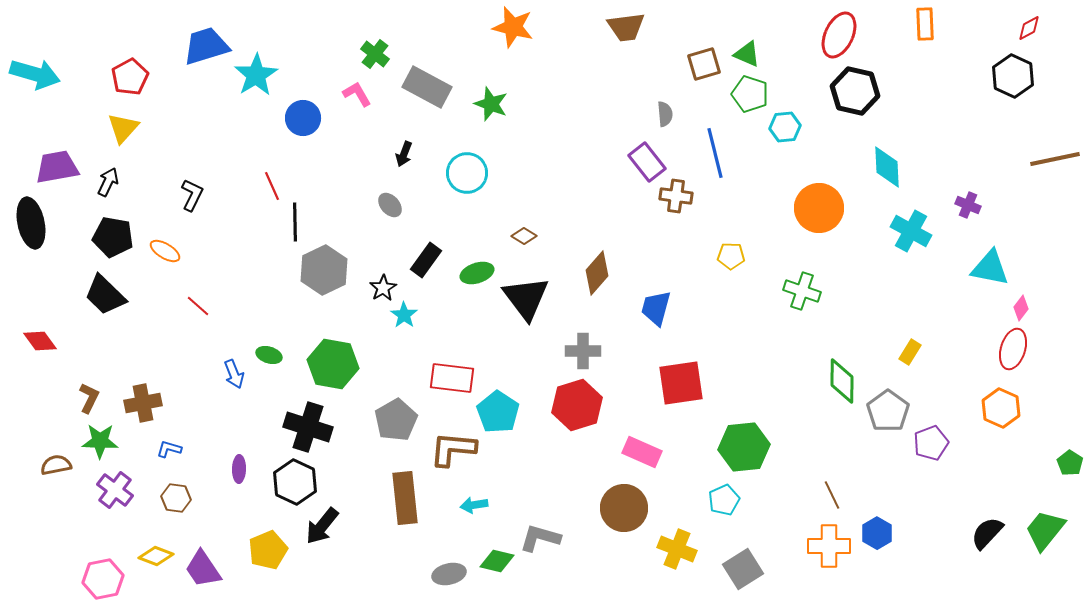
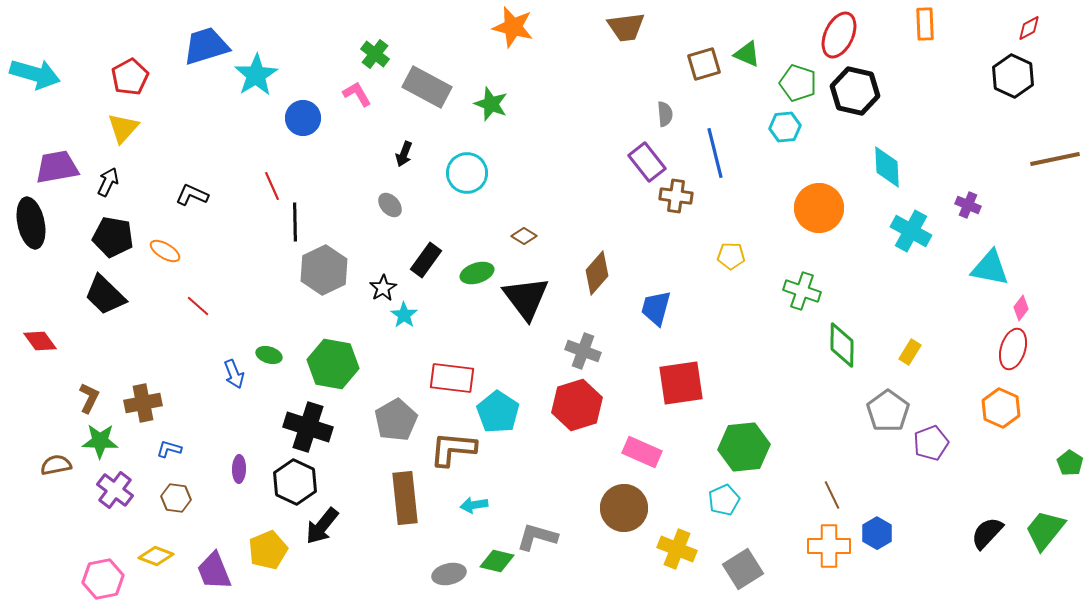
green pentagon at (750, 94): moved 48 px right, 11 px up
black L-shape at (192, 195): rotated 92 degrees counterclockwise
gray cross at (583, 351): rotated 20 degrees clockwise
green diamond at (842, 381): moved 36 px up
gray L-shape at (540, 538): moved 3 px left, 1 px up
purple trapezoid at (203, 569): moved 11 px right, 2 px down; rotated 12 degrees clockwise
